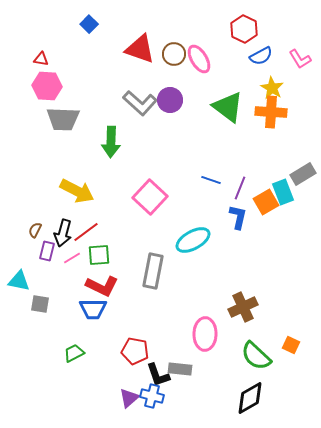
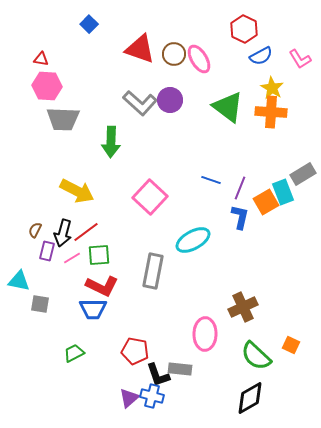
blue L-shape at (238, 217): moved 2 px right
